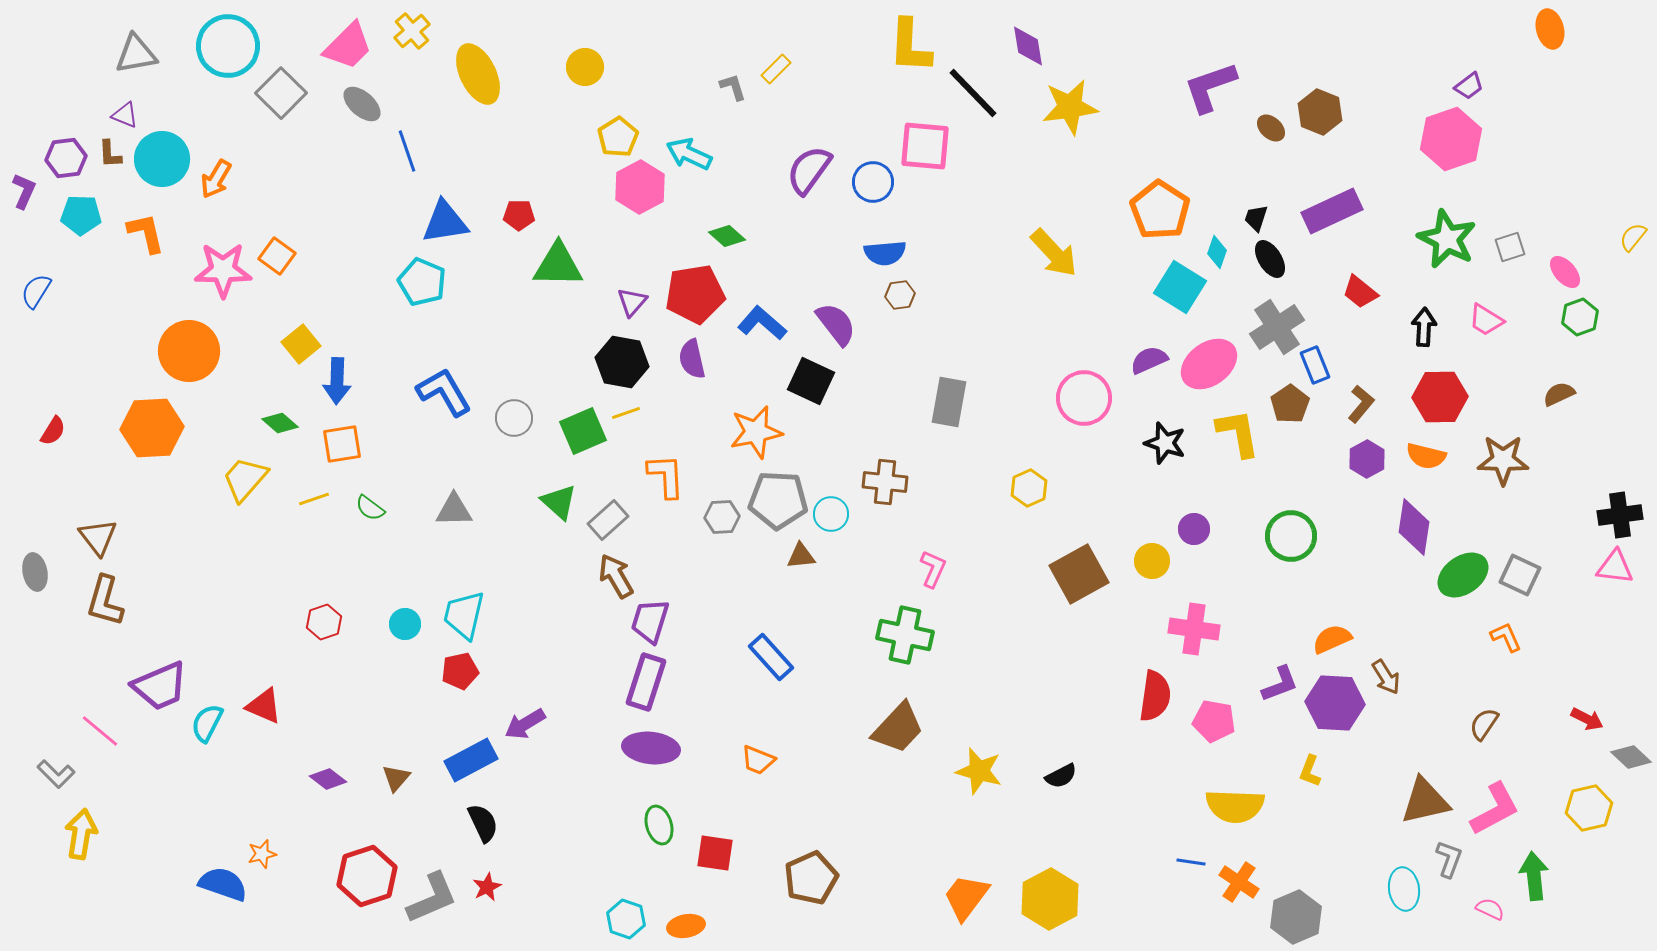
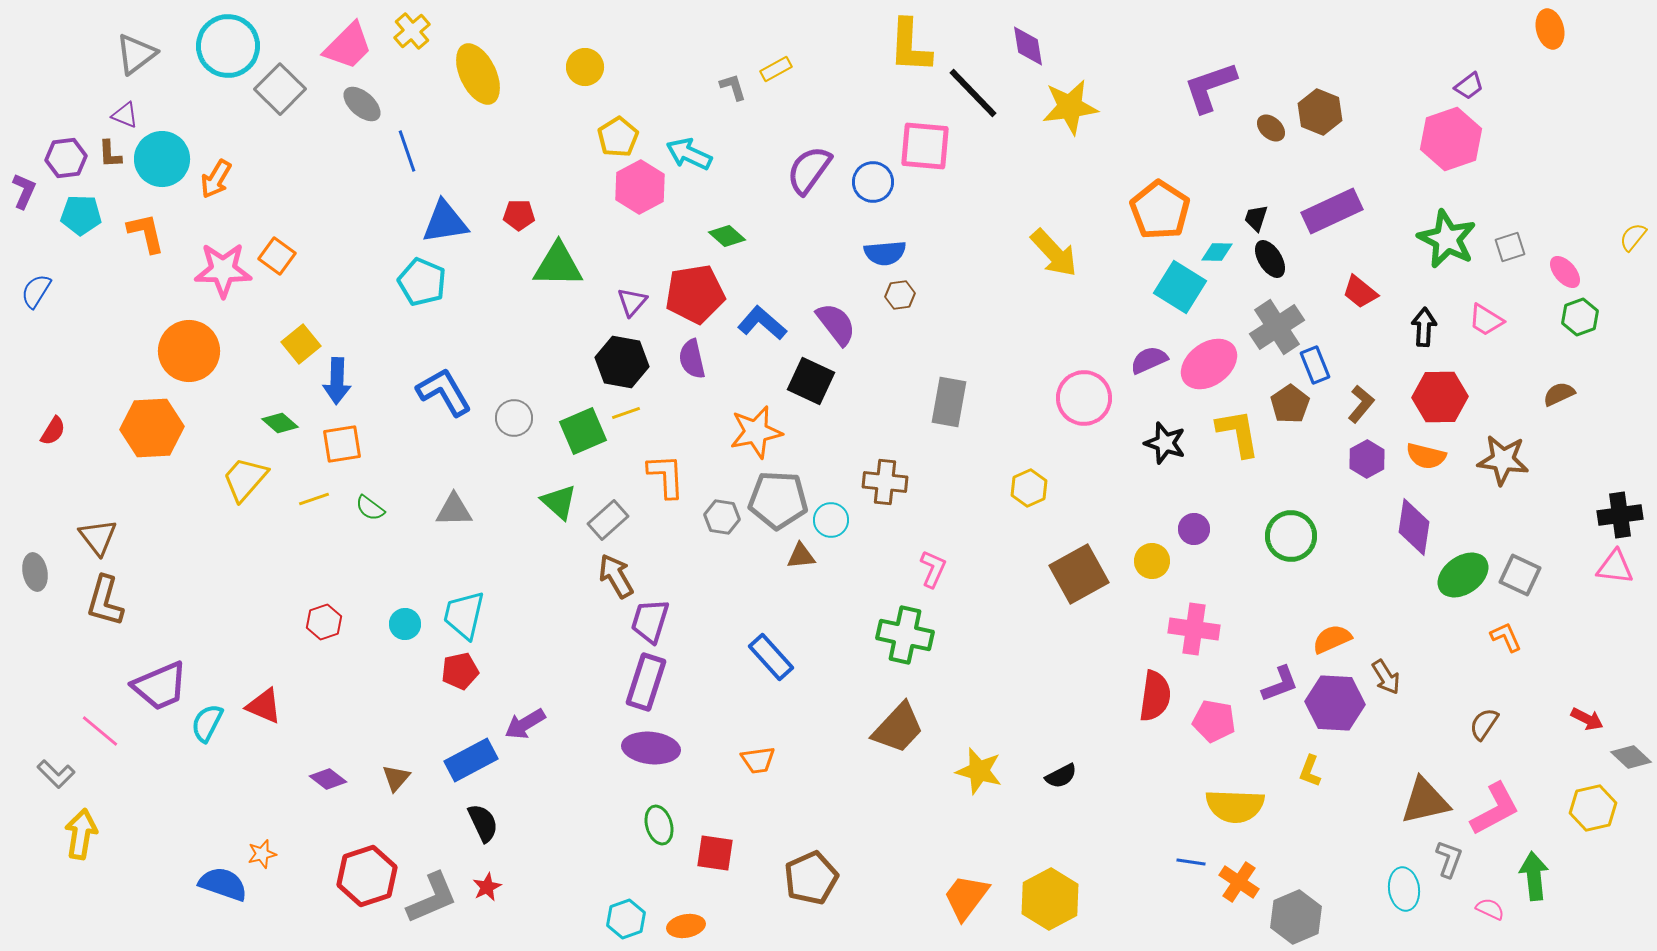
gray triangle at (136, 54): rotated 27 degrees counterclockwise
yellow rectangle at (776, 69): rotated 16 degrees clockwise
gray square at (281, 93): moved 1 px left, 4 px up
cyan diamond at (1217, 252): rotated 72 degrees clockwise
brown star at (1503, 460): rotated 6 degrees clockwise
cyan circle at (831, 514): moved 6 px down
gray hexagon at (722, 517): rotated 12 degrees clockwise
orange trapezoid at (758, 760): rotated 30 degrees counterclockwise
yellow hexagon at (1589, 808): moved 4 px right
cyan hexagon at (626, 919): rotated 21 degrees clockwise
